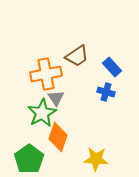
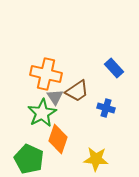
brown trapezoid: moved 35 px down
blue rectangle: moved 2 px right, 1 px down
orange cross: rotated 24 degrees clockwise
blue cross: moved 16 px down
gray triangle: moved 1 px left, 1 px up
orange diamond: moved 2 px down
green pentagon: rotated 12 degrees counterclockwise
